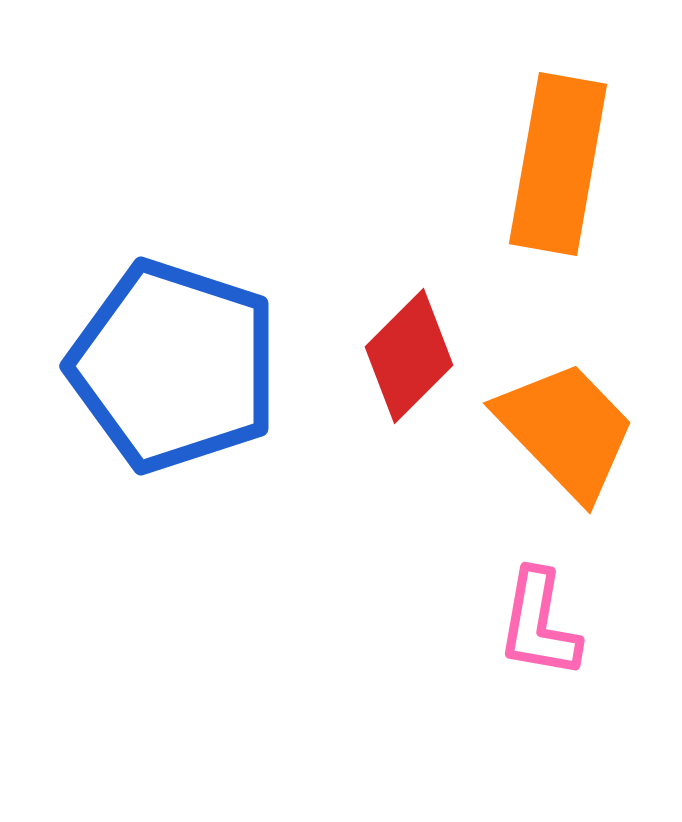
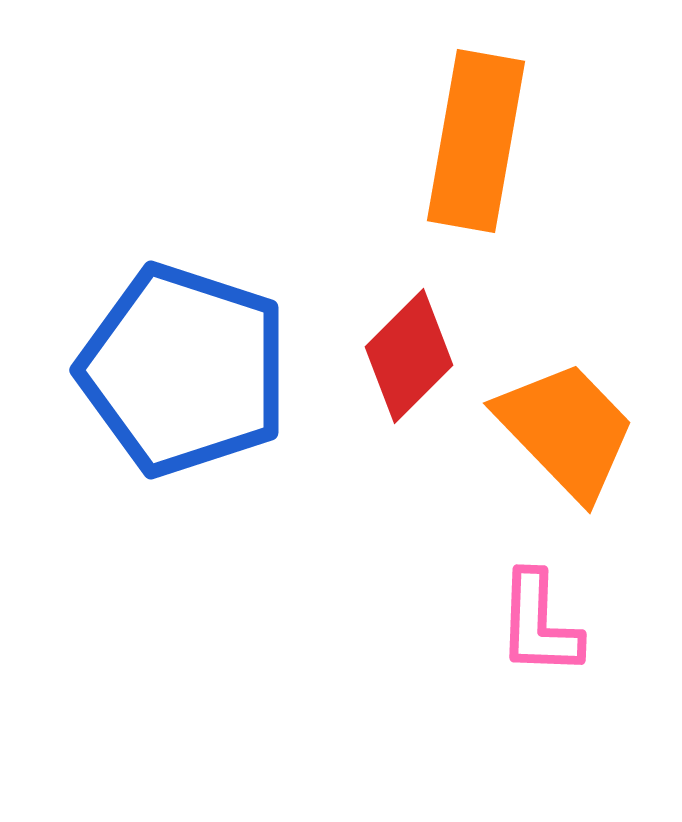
orange rectangle: moved 82 px left, 23 px up
blue pentagon: moved 10 px right, 4 px down
pink L-shape: rotated 8 degrees counterclockwise
